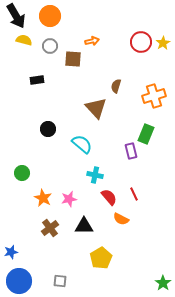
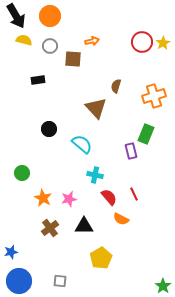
red circle: moved 1 px right
black rectangle: moved 1 px right
black circle: moved 1 px right
green star: moved 3 px down
